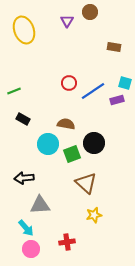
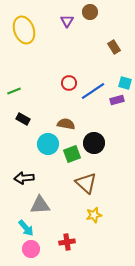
brown rectangle: rotated 48 degrees clockwise
